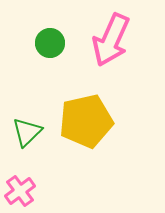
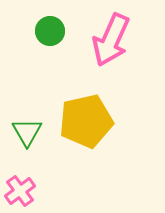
green circle: moved 12 px up
green triangle: rotated 16 degrees counterclockwise
